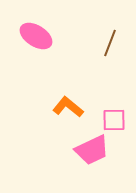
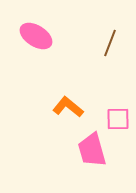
pink square: moved 4 px right, 1 px up
pink trapezoid: rotated 99 degrees clockwise
